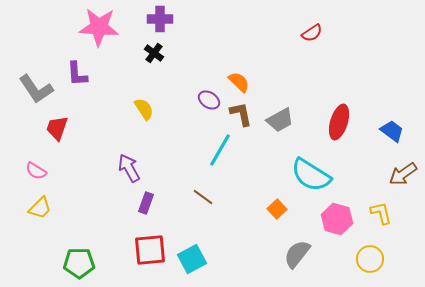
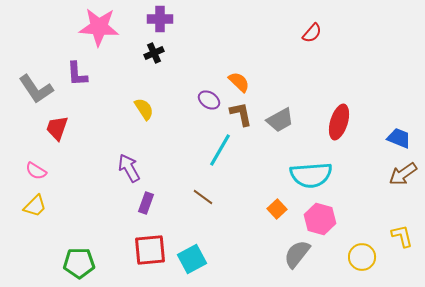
red semicircle: rotated 15 degrees counterclockwise
black cross: rotated 30 degrees clockwise
blue trapezoid: moved 7 px right, 7 px down; rotated 15 degrees counterclockwise
cyan semicircle: rotated 36 degrees counterclockwise
yellow trapezoid: moved 5 px left, 2 px up
yellow L-shape: moved 21 px right, 23 px down
pink hexagon: moved 17 px left
yellow circle: moved 8 px left, 2 px up
